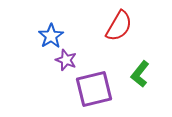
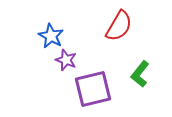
blue star: rotated 10 degrees counterclockwise
purple square: moved 1 px left
